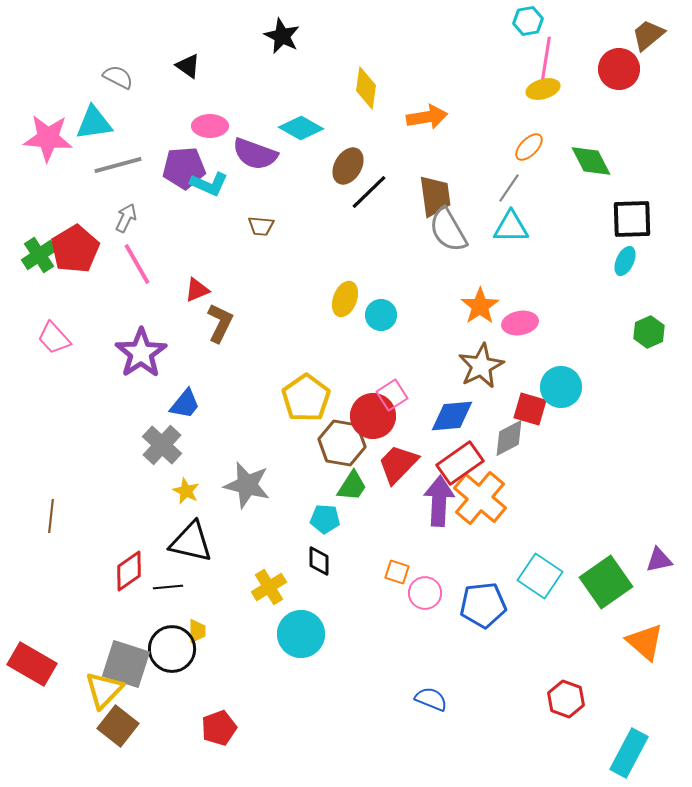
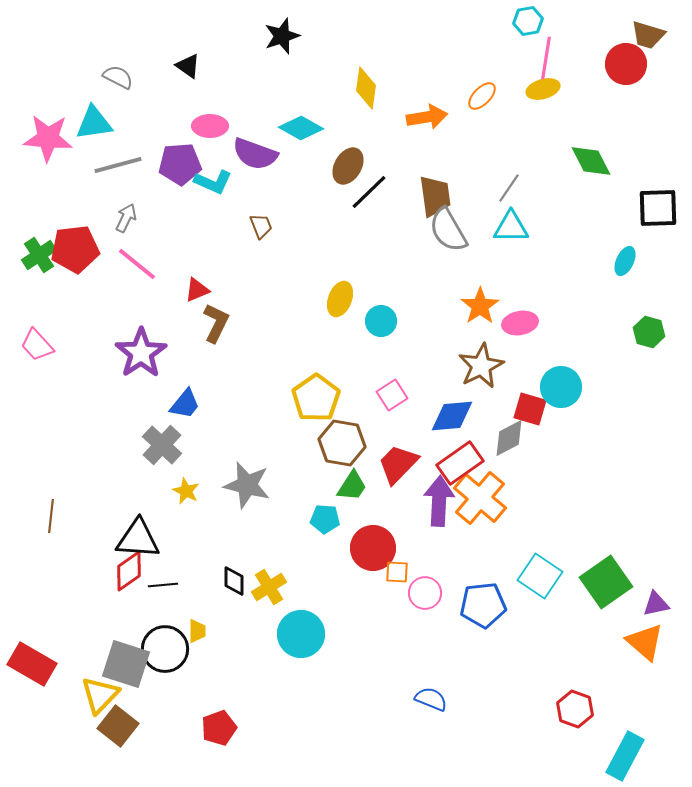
brown trapezoid at (648, 35): rotated 123 degrees counterclockwise
black star at (282, 36): rotated 27 degrees clockwise
red circle at (619, 69): moved 7 px right, 5 px up
orange ellipse at (529, 147): moved 47 px left, 51 px up
purple pentagon at (184, 168): moved 4 px left, 4 px up
cyan L-shape at (209, 184): moved 4 px right, 2 px up
black square at (632, 219): moved 26 px right, 11 px up
brown trapezoid at (261, 226): rotated 116 degrees counterclockwise
red pentagon at (75, 249): rotated 24 degrees clockwise
pink line at (137, 264): rotated 21 degrees counterclockwise
yellow ellipse at (345, 299): moved 5 px left
cyan circle at (381, 315): moved 6 px down
brown L-shape at (220, 323): moved 4 px left
green hexagon at (649, 332): rotated 20 degrees counterclockwise
pink trapezoid at (54, 338): moved 17 px left, 7 px down
yellow pentagon at (306, 398): moved 10 px right
red circle at (373, 416): moved 132 px down
black triangle at (191, 542): moved 53 px left, 3 px up; rotated 9 degrees counterclockwise
purple triangle at (659, 560): moved 3 px left, 44 px down
black diamond at (319, 561): moved 85 px left, 20 px down
orange square at (397, 572): rotated 15 degrees counterclockwise
black line at (168, 587): moved 5 px left, 2 px up
black circle at (172, 649): moved 7 px left
yellow triangle at (104, 690): moved 4 px left, 5 px down
red hexagon at (566, 699): moved 9 px right, 10 px down
cyan rectangle at (629, 753): moved 4 px left, 3 px down
